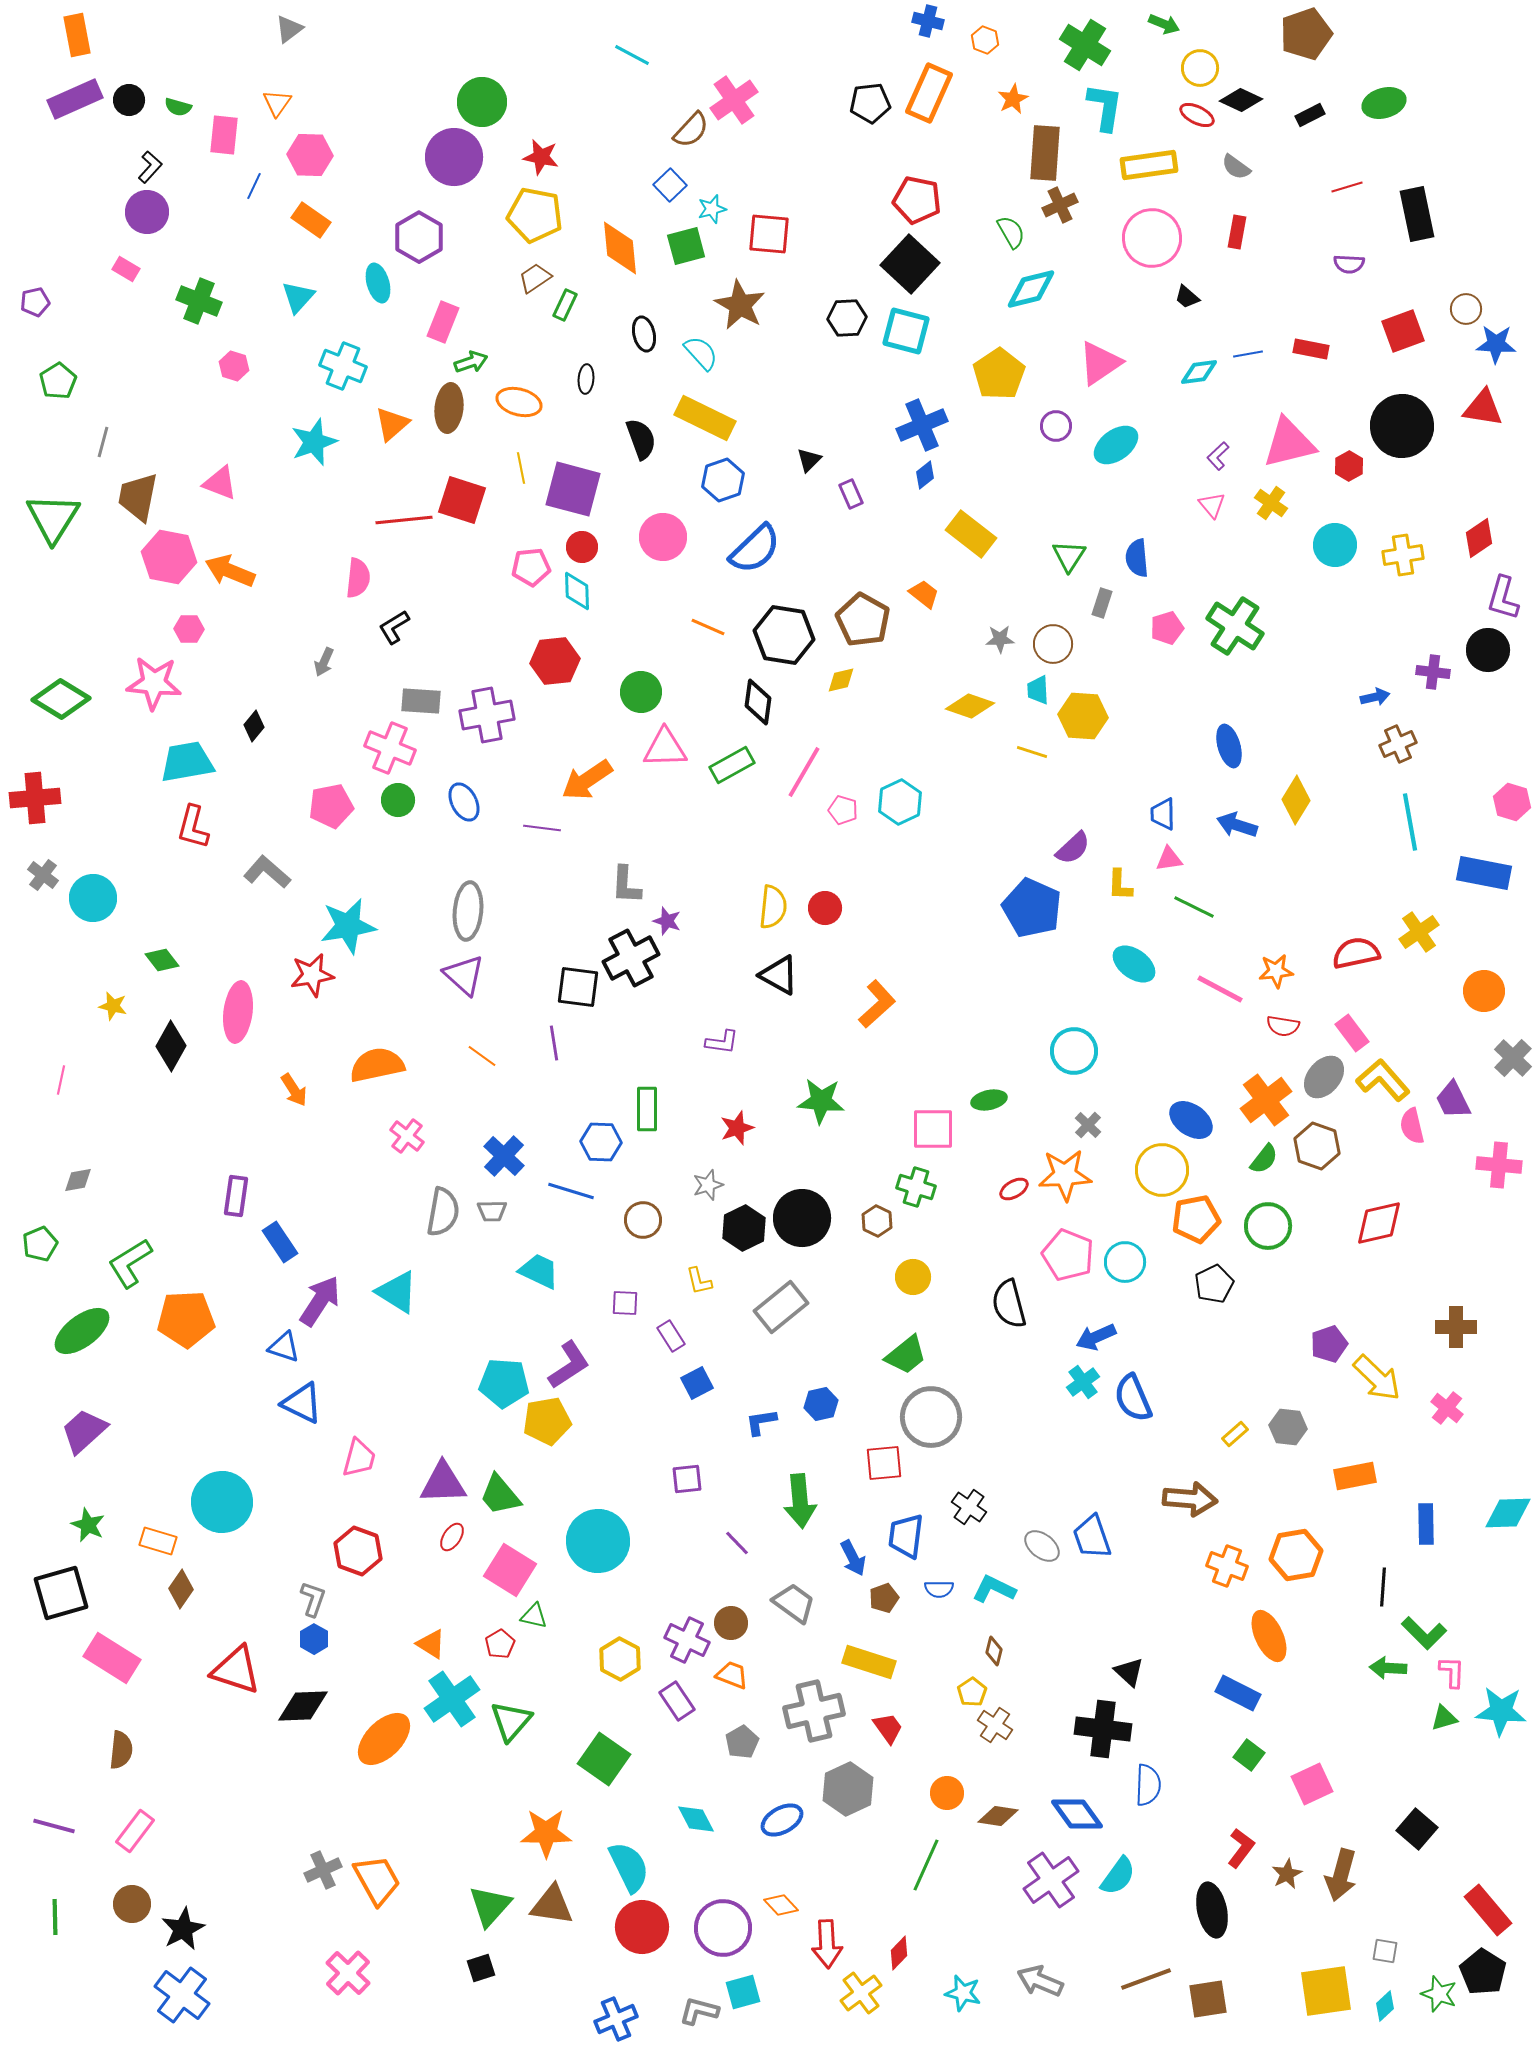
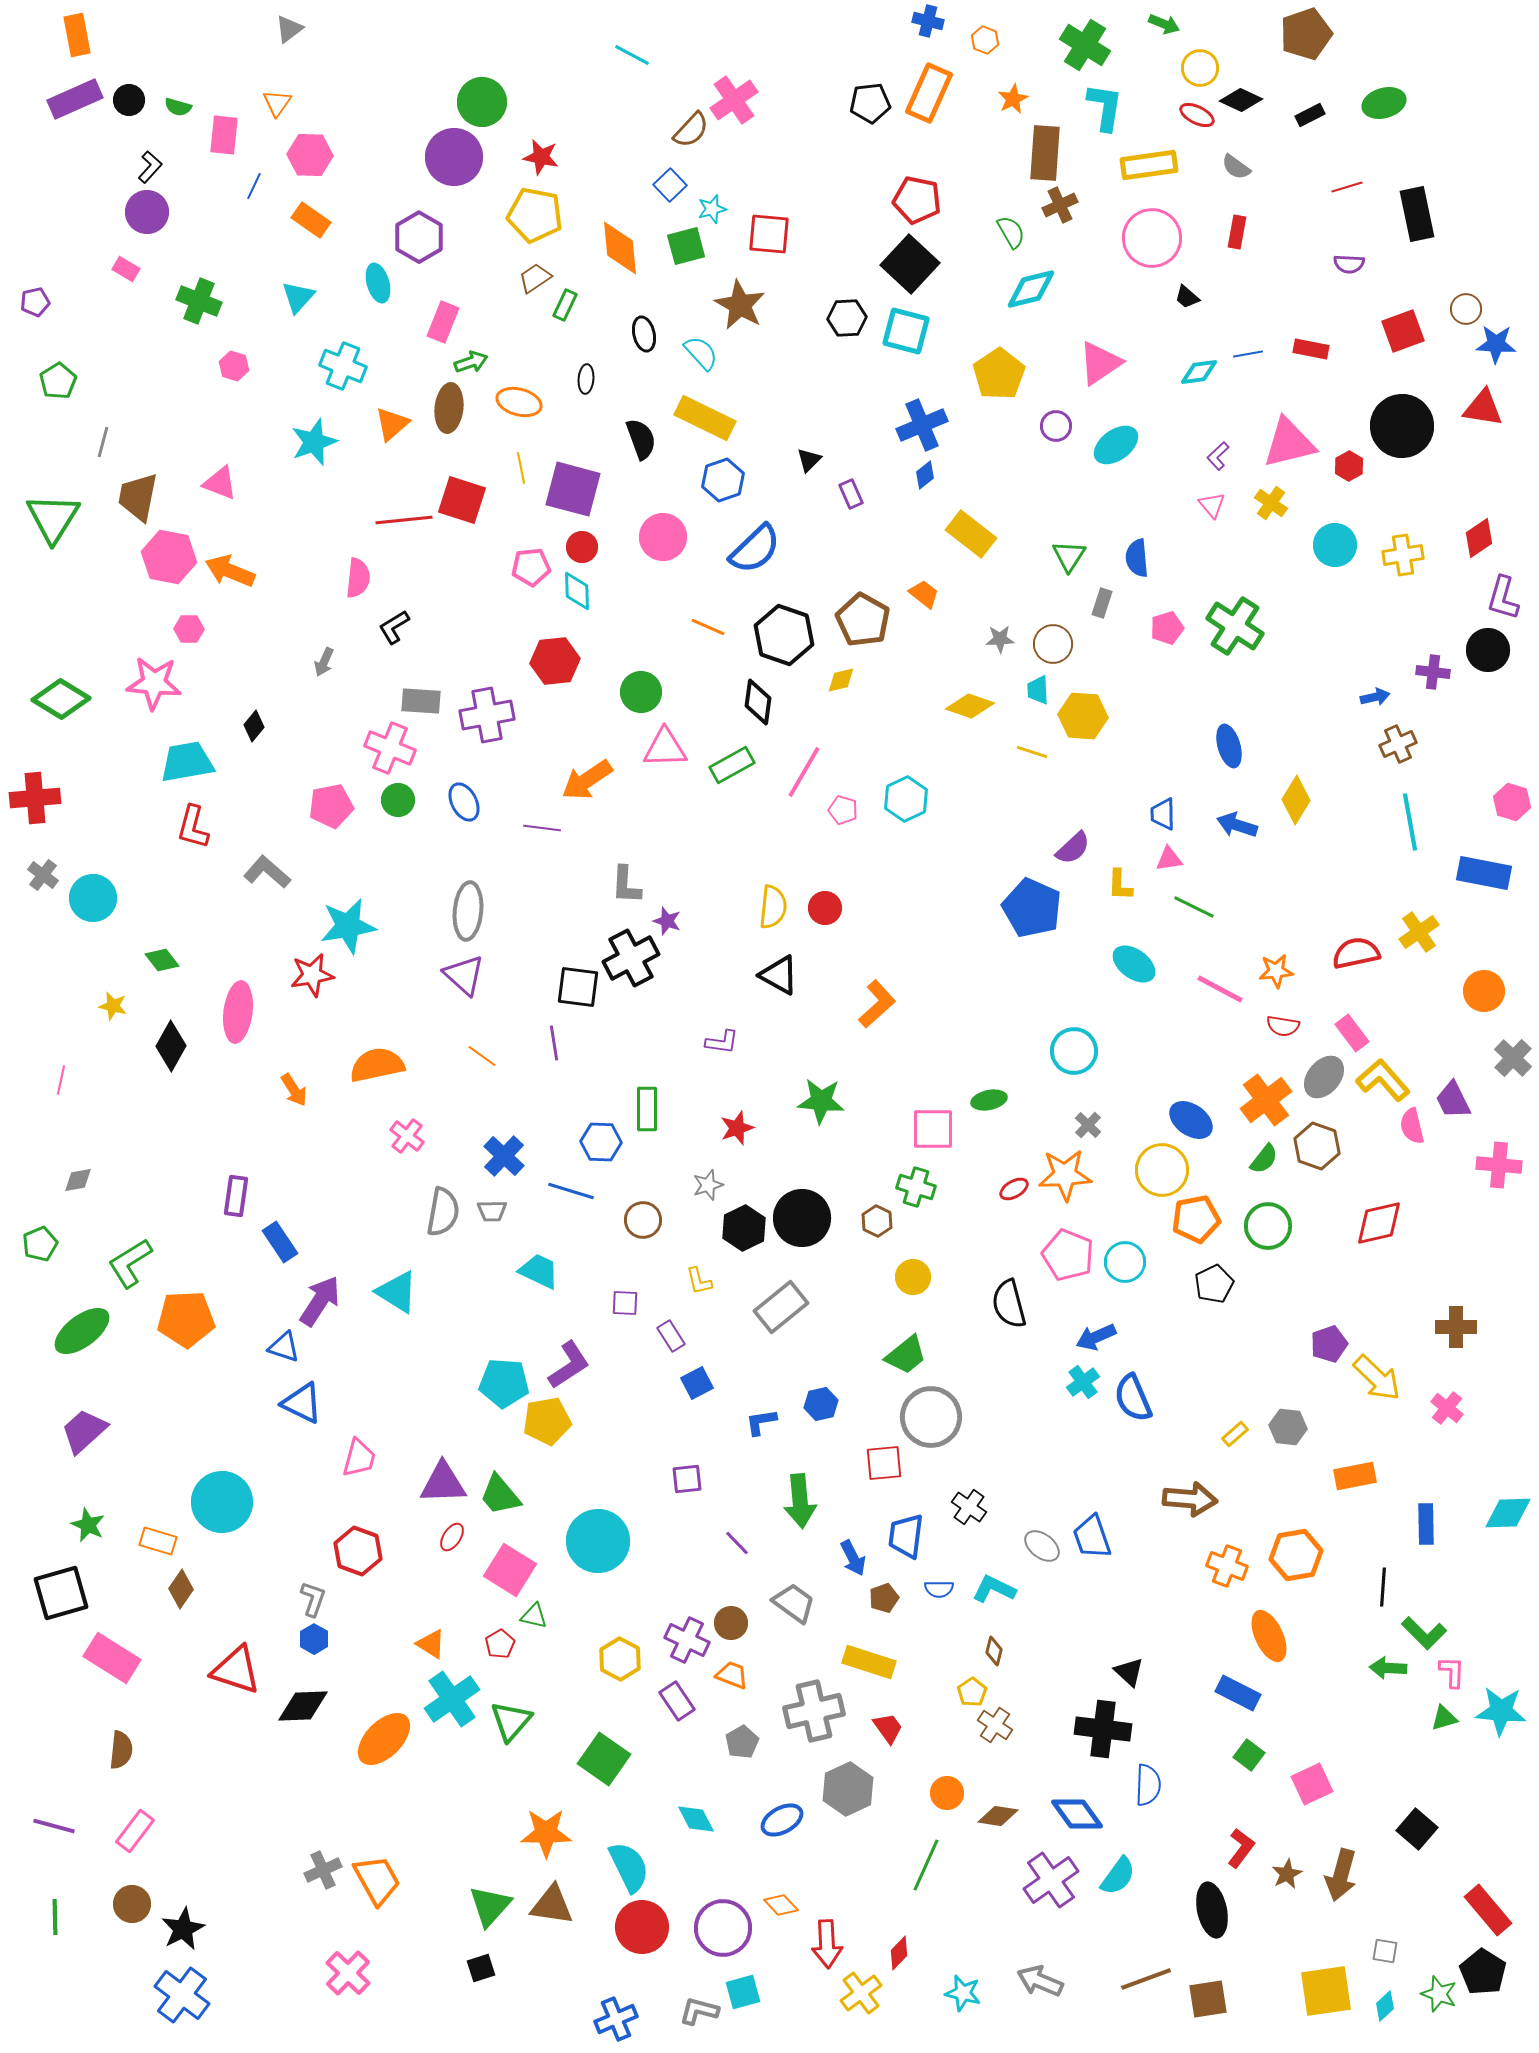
black hexagon at (784, 635): rotated 10 degrees clockwise
cyan hexagon at (900, 802): moved 6 px right, 3 px up
